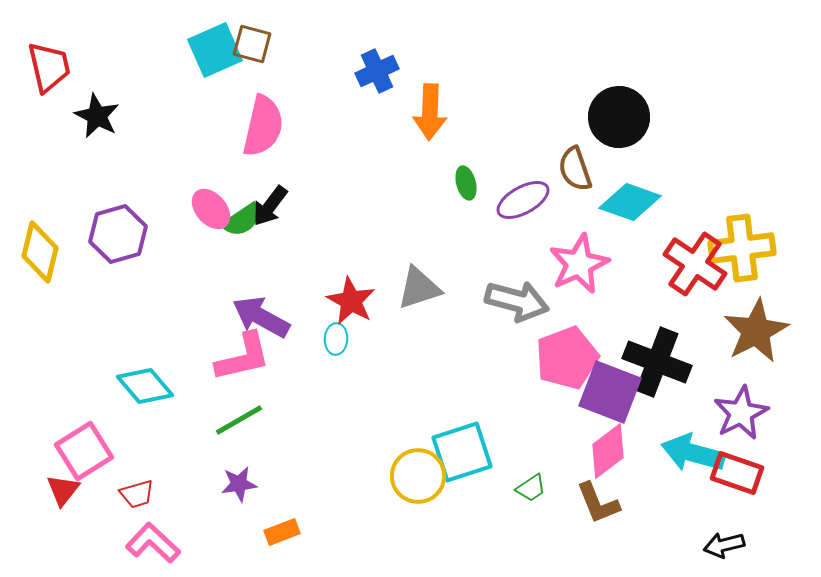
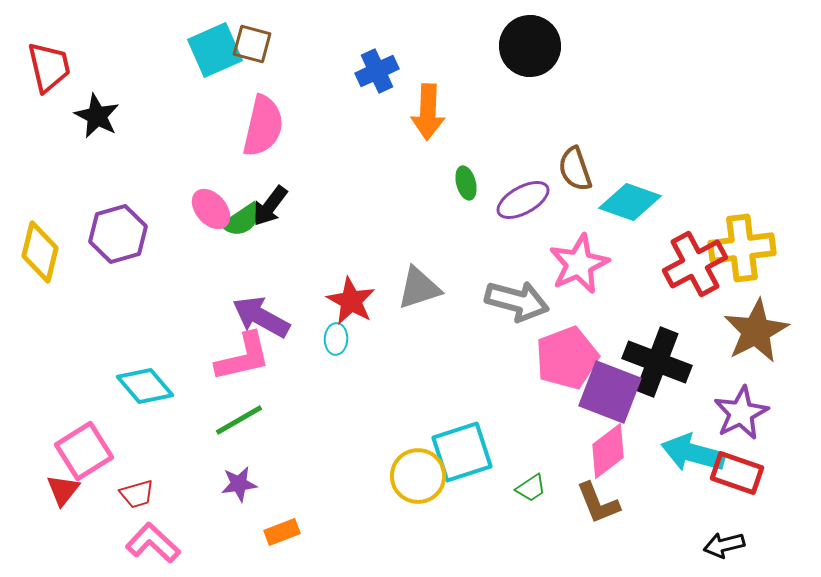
orange arrow at (430, 112): moved 2 px left
black circle at (619, 117): moved 89 px left, 71 px up
red cross at (695, 264): rotated 28 degrees clockwise
